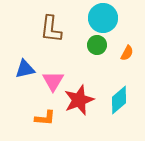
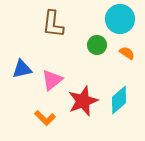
cyan circle: moved 17 px right, 1 px down
brown L-shape: moved 2 px right, 5 px up
orange semicircle: rotated 84 degrees counterclockwise
blue triangle: moved 3 px left
pink triangle: moved 1 px left, 1 px up; rotated 20 degrees clockwise
red star: moved 4 px right, 1 px down
orange L-shape: rotated 40 degrees clockwise
